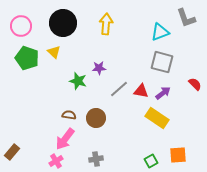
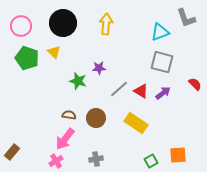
red triangle: rotated 21 degrees clockwise
yellow rectangle: moved 21 px left, 5 px down
